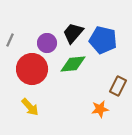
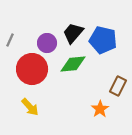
orange star: rotated 24 degrees counterclockwise
